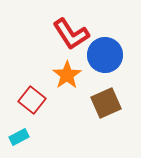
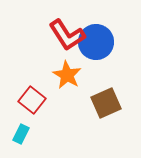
red L-shape: moved 4 px left, 1 px down
blue circle: moved 9 px left, 13 px up
orange star: rotated 8 degrees counterclockwise
cyan rectangle: moved 2 px right, 3 px up; rotated 36 degrees counterclockwise
